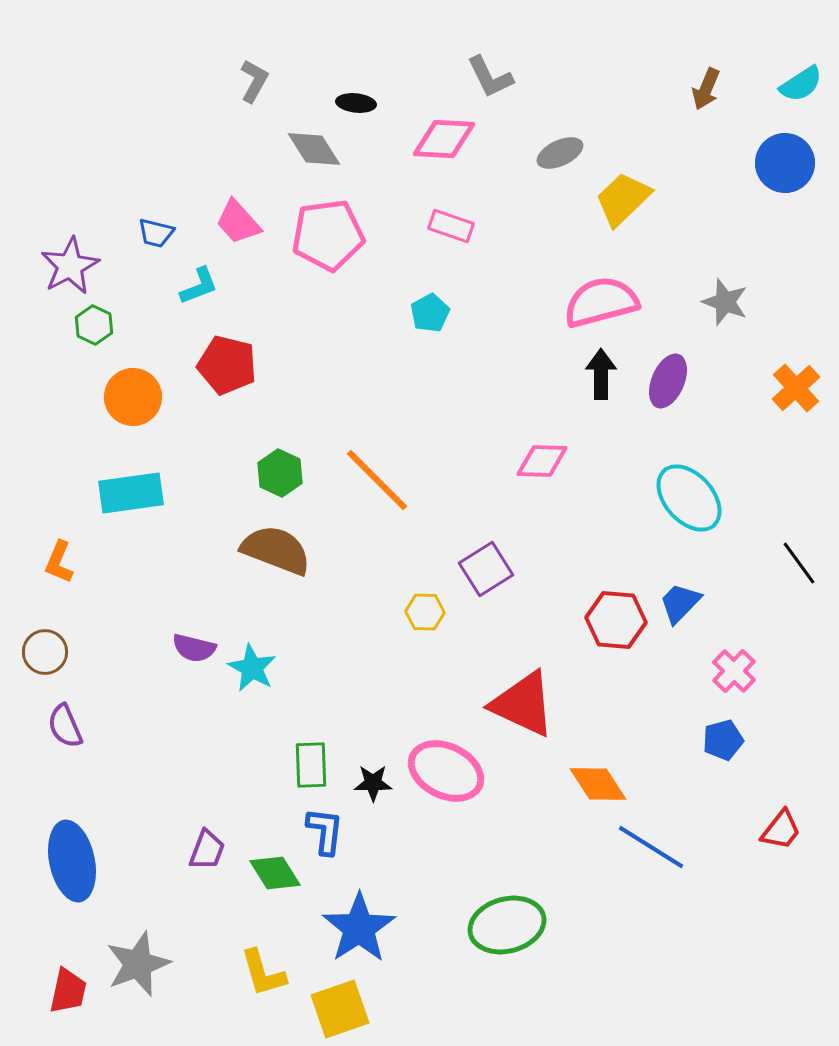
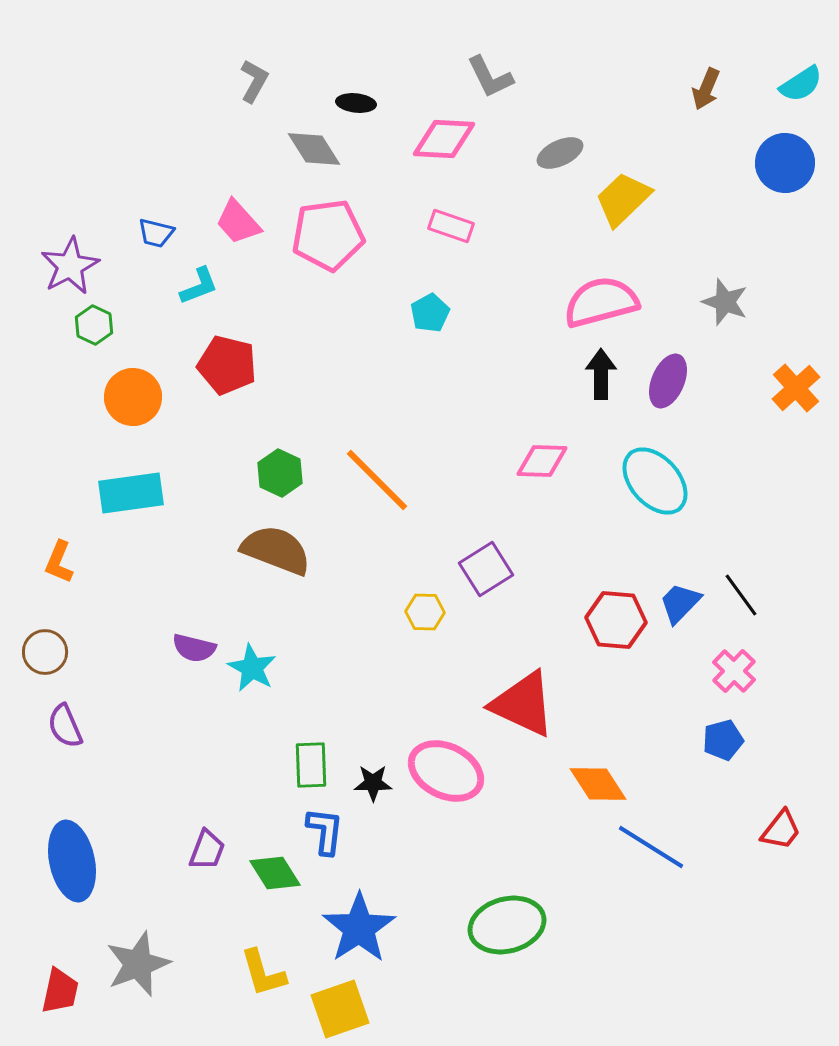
cyan ellipse at (689, 498): moved 34 px left, 17 px up
black line at (799, 563): moved 58 px left, 32 px down
red trapezoid at (68, 991): moved 8 px left
